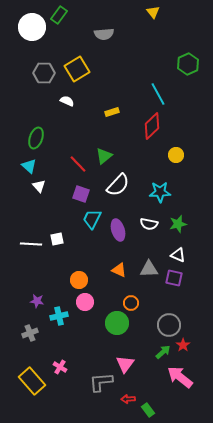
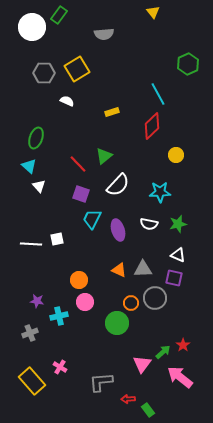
gray triangle at (149, 269): moved 6 px left
gray circle at (169, 325): moved 14 px left, 27 px up
pink triangle at (125, 364): moved 17 px right
